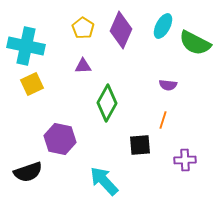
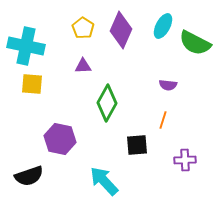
yellow square: rotated 30 degrees clockwise
black square: moved 3 px left
black semicircle: moved 1 px right, 4 px down
